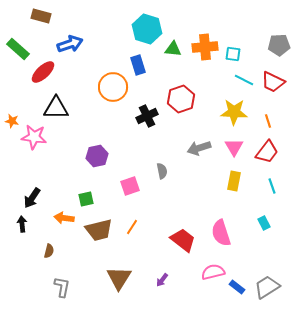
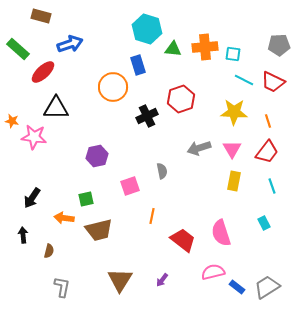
pink triangle at (234, 147): moved 2 px left, 2 px down
black arrow at (22, 224): moved 1 px right, 11 px down
orange line at (132, 227): moved 20 px right, 11 px up; rotated 21 degrees counterclockwise
brown triangle at (119, 278): moved 1 px right, 2 px down
